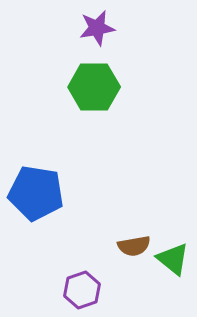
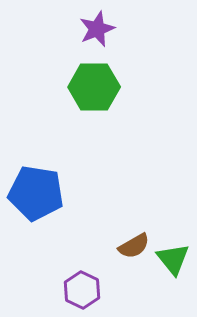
purple star: moved 1 px down; rotated 12 degrees counterclockwise
brown semicircle: rotated 20 degrees counterclockwise
green triangle: rotated 12 degrees clockwise
purple hexagon: rotated 15 degrees counterclockwise
